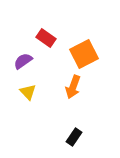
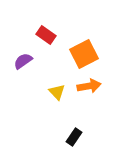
red rectangle: moved 3 px up
orange arrow: moved 16 px right, 1 px up; rotated 120 degrees counterclockwise
yellow triangle: moved 29 px right
